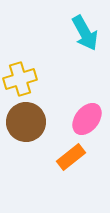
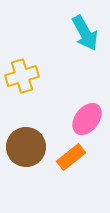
yellow cross: moved 2 px right, 3 px up
brown circle: moved 25 px down
